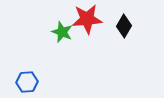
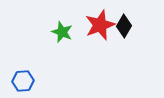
red star: moved 13 px right, 6 px down; rotated 16 degrees counterclockwise
blue hexagon: moved 4 px left, 1 px up
